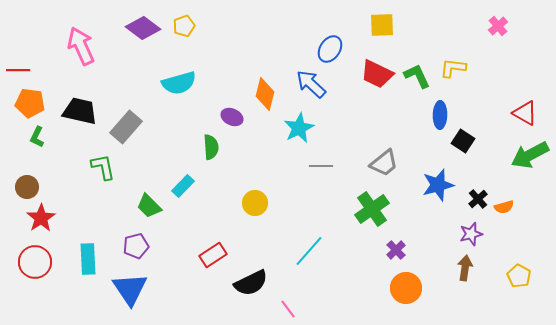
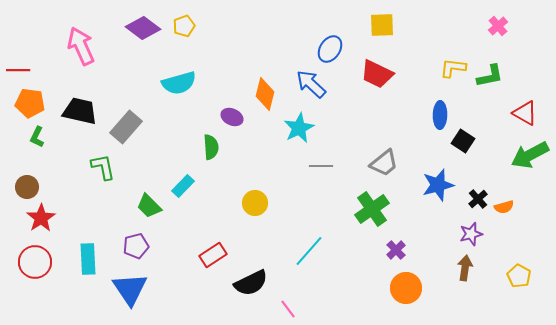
green L-shape at (417, 76): moved 73 px right; rotated 104 degrees clockwise
